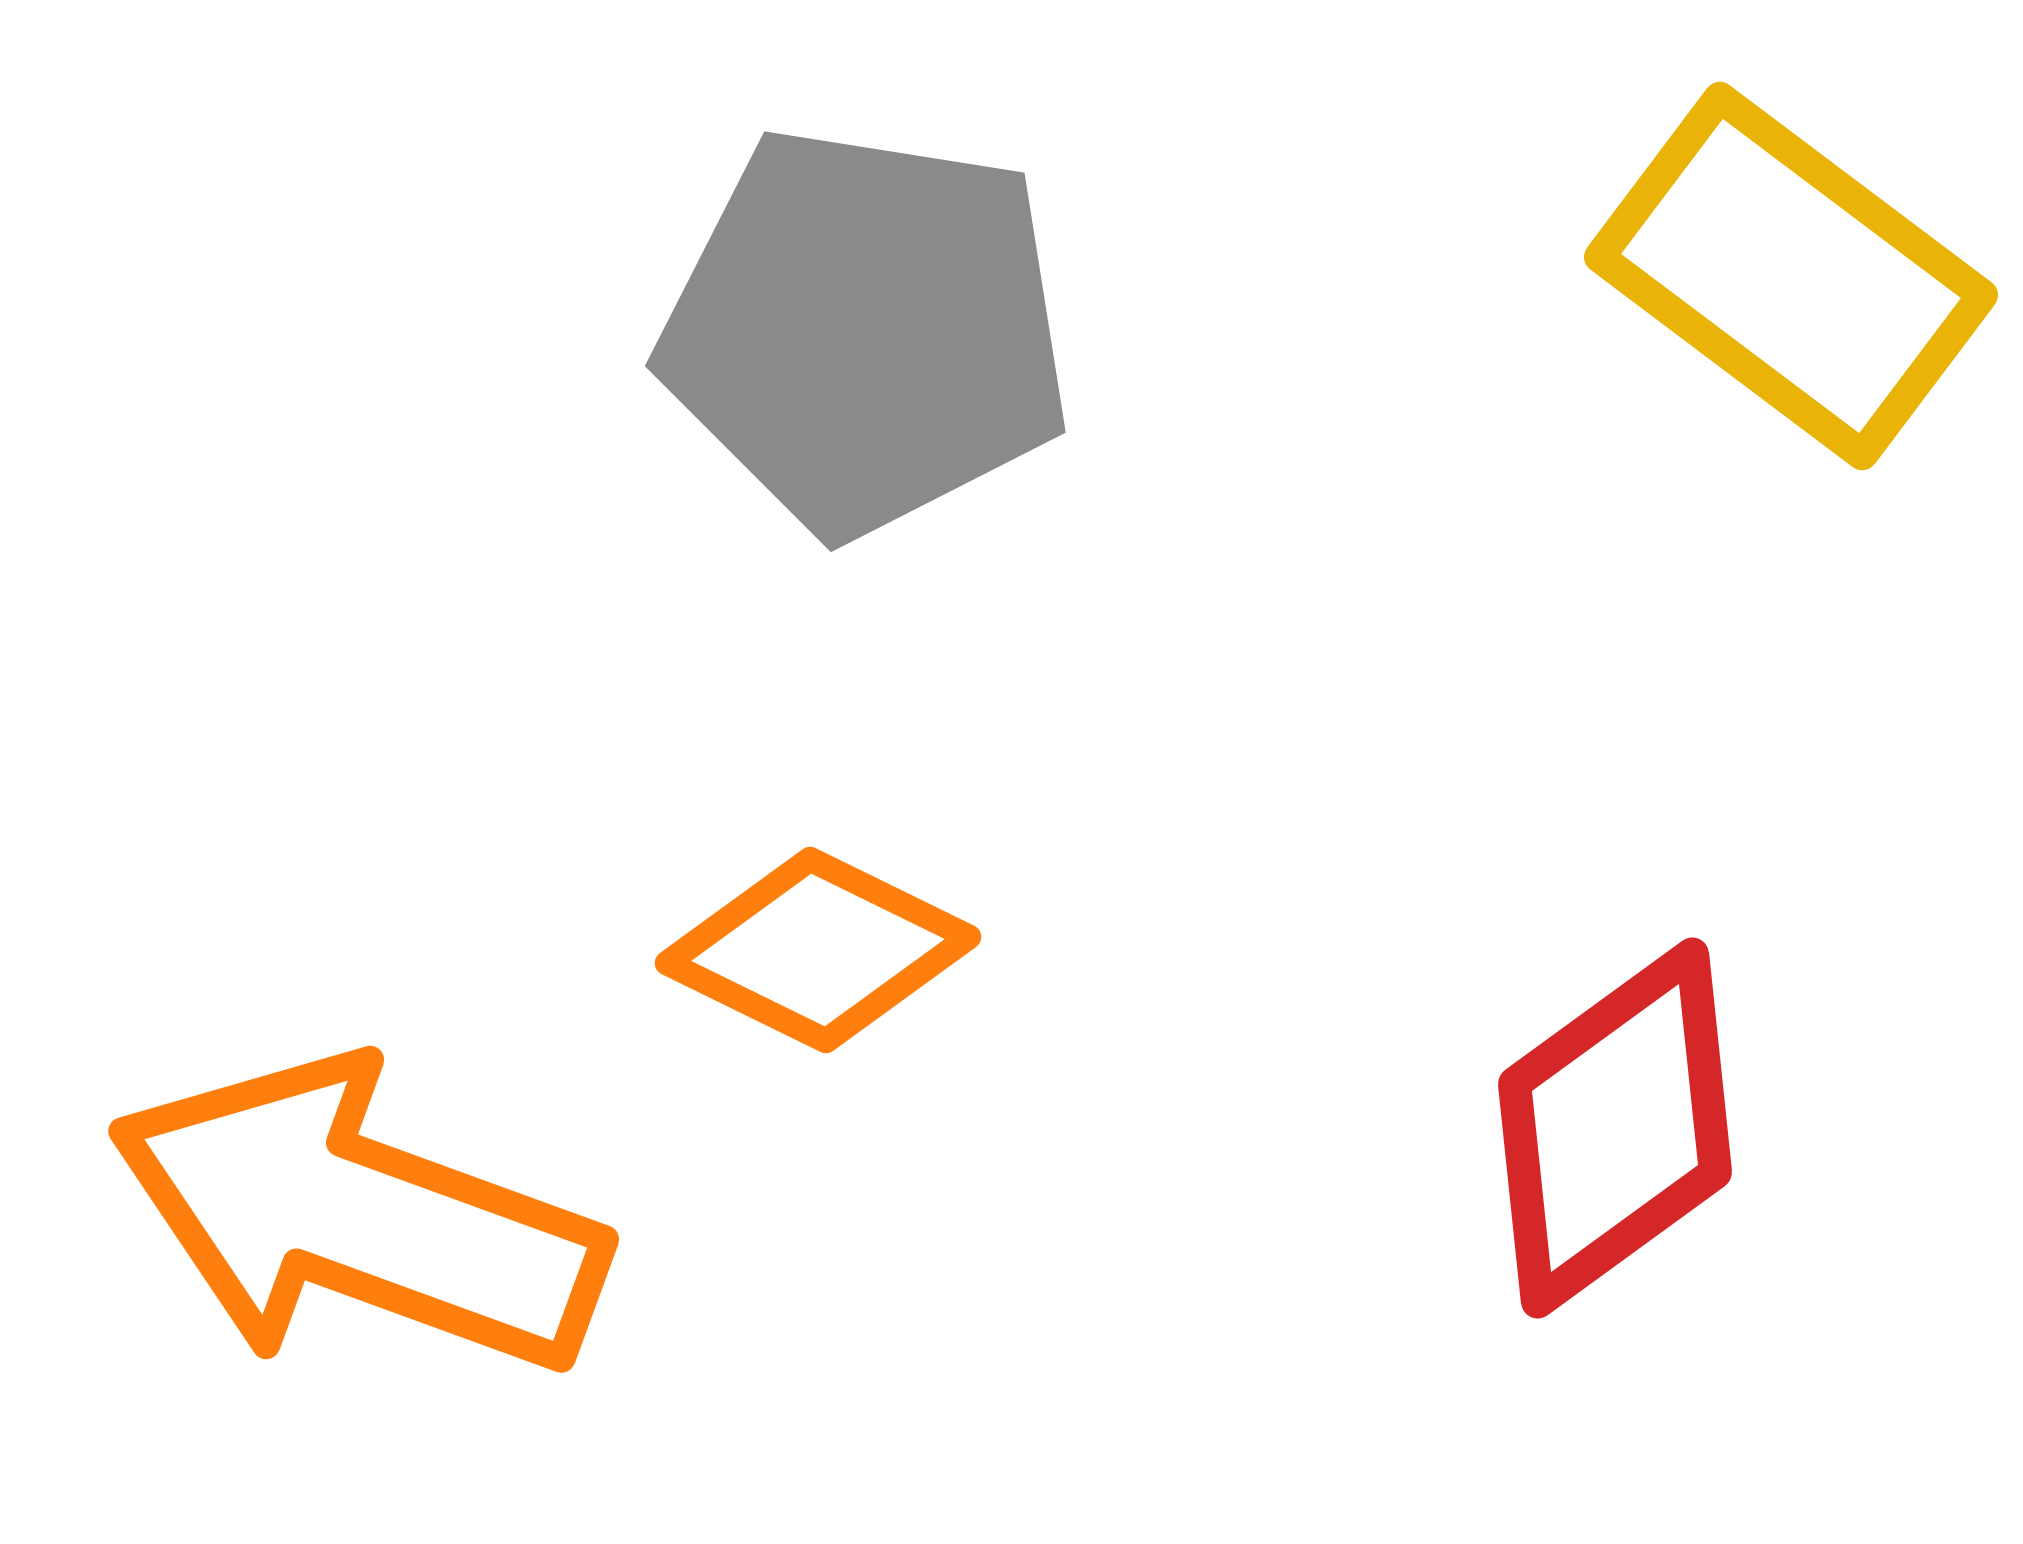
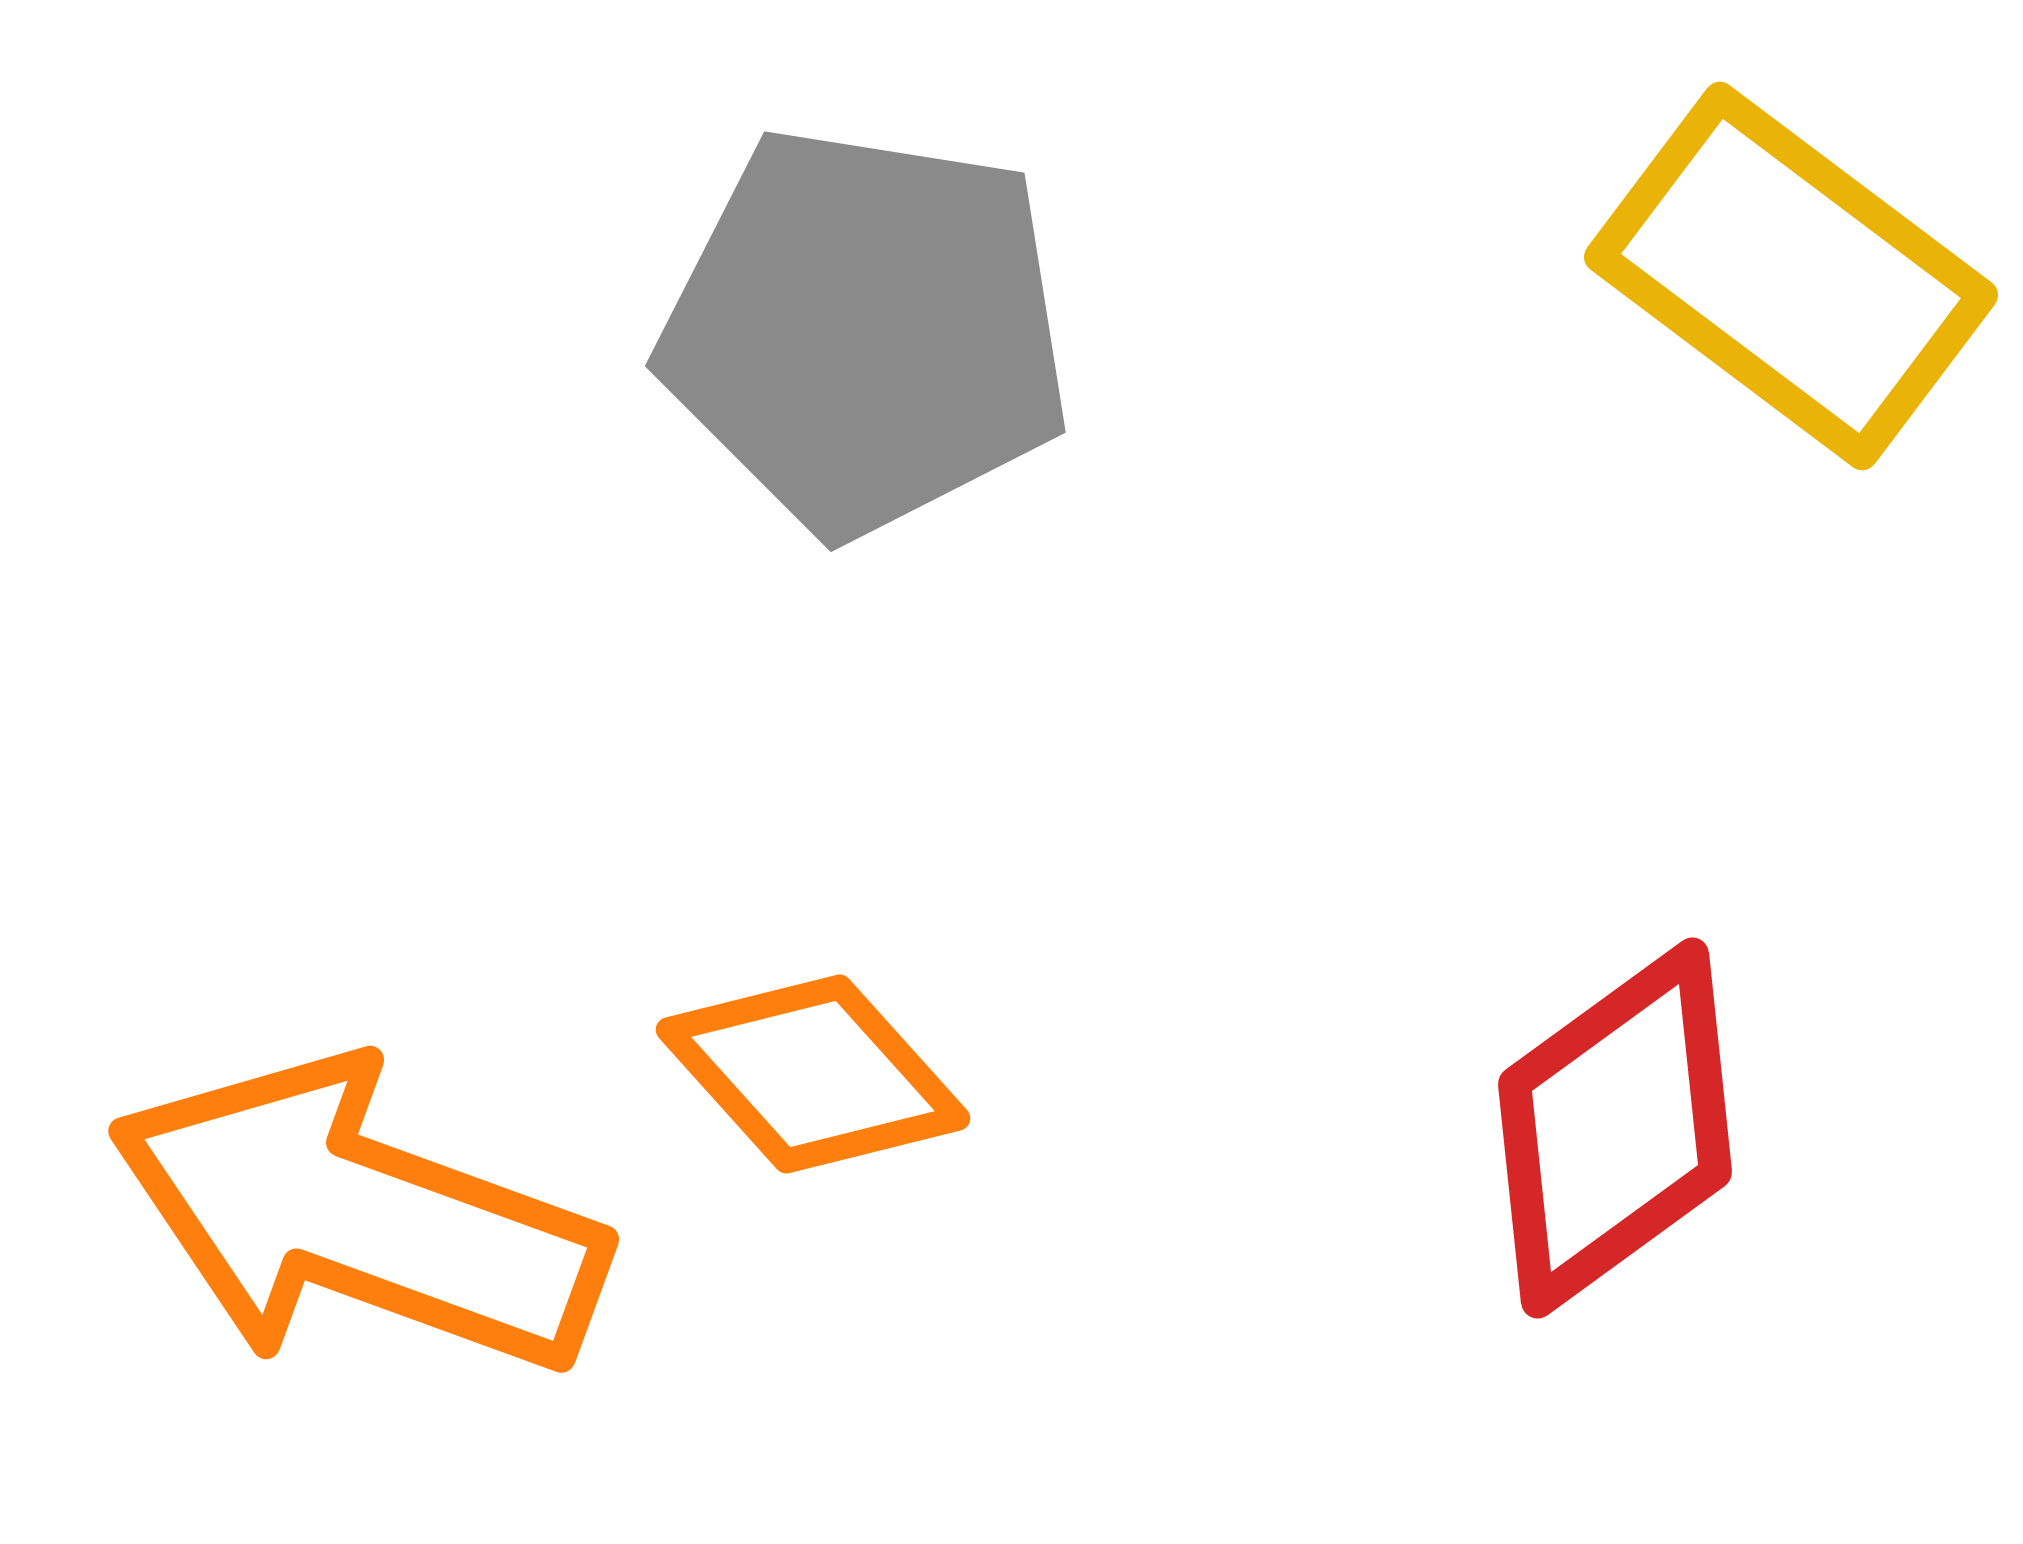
orange diamond: moved 5 px left, 124 px down; rotated 22 degrees clockwise
